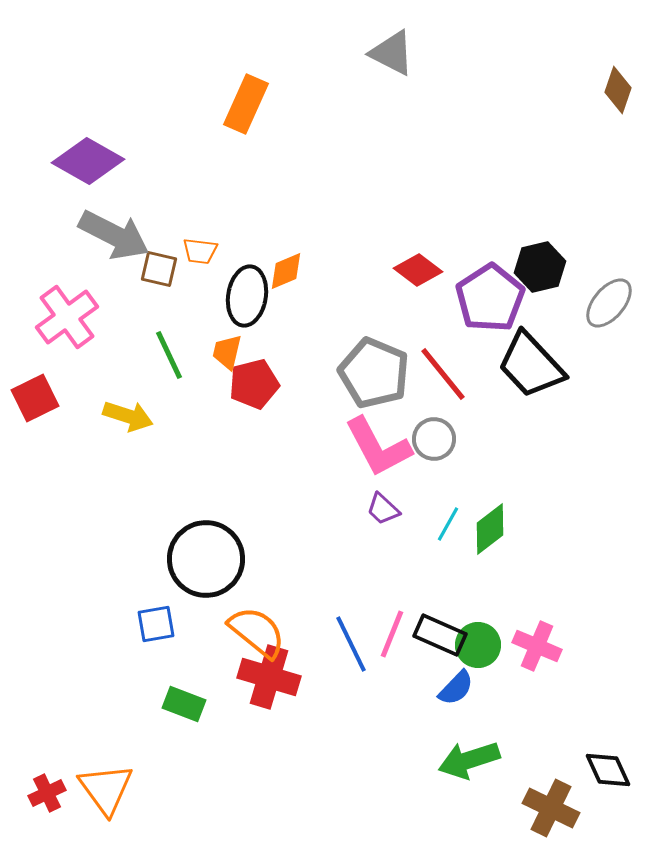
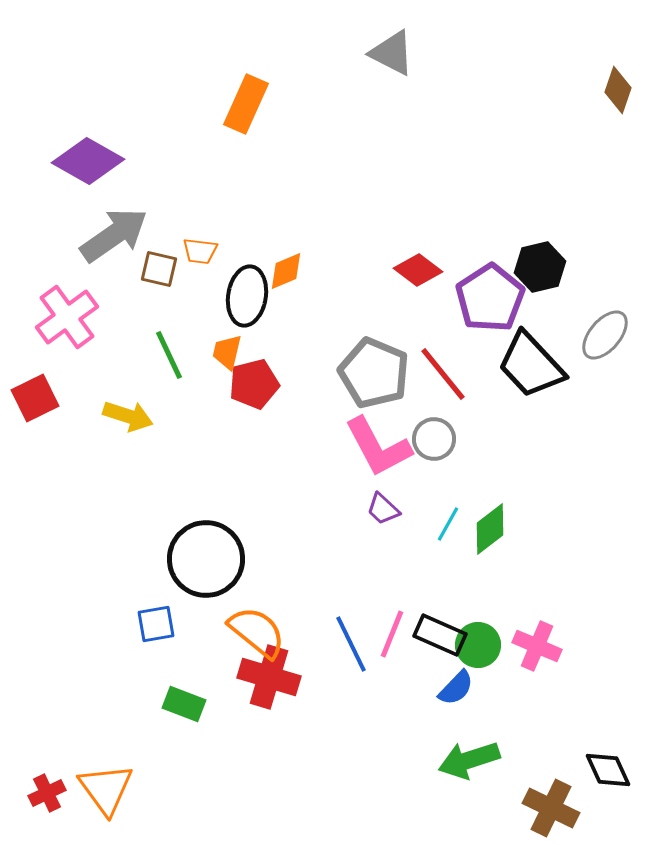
gray arrow at (114, 235): rotated 62 degrees counterclockwise
gray ellipse at (609, 303): moved 4 px left, 32 px down
